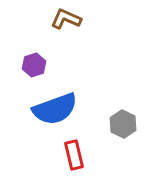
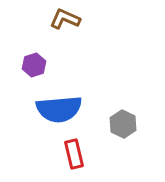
brown L-shape: moved 1 px left
blue semicircle: moved 4 px right; rotated 15 degrees clockwise
red rectangle: moved 1 px up
